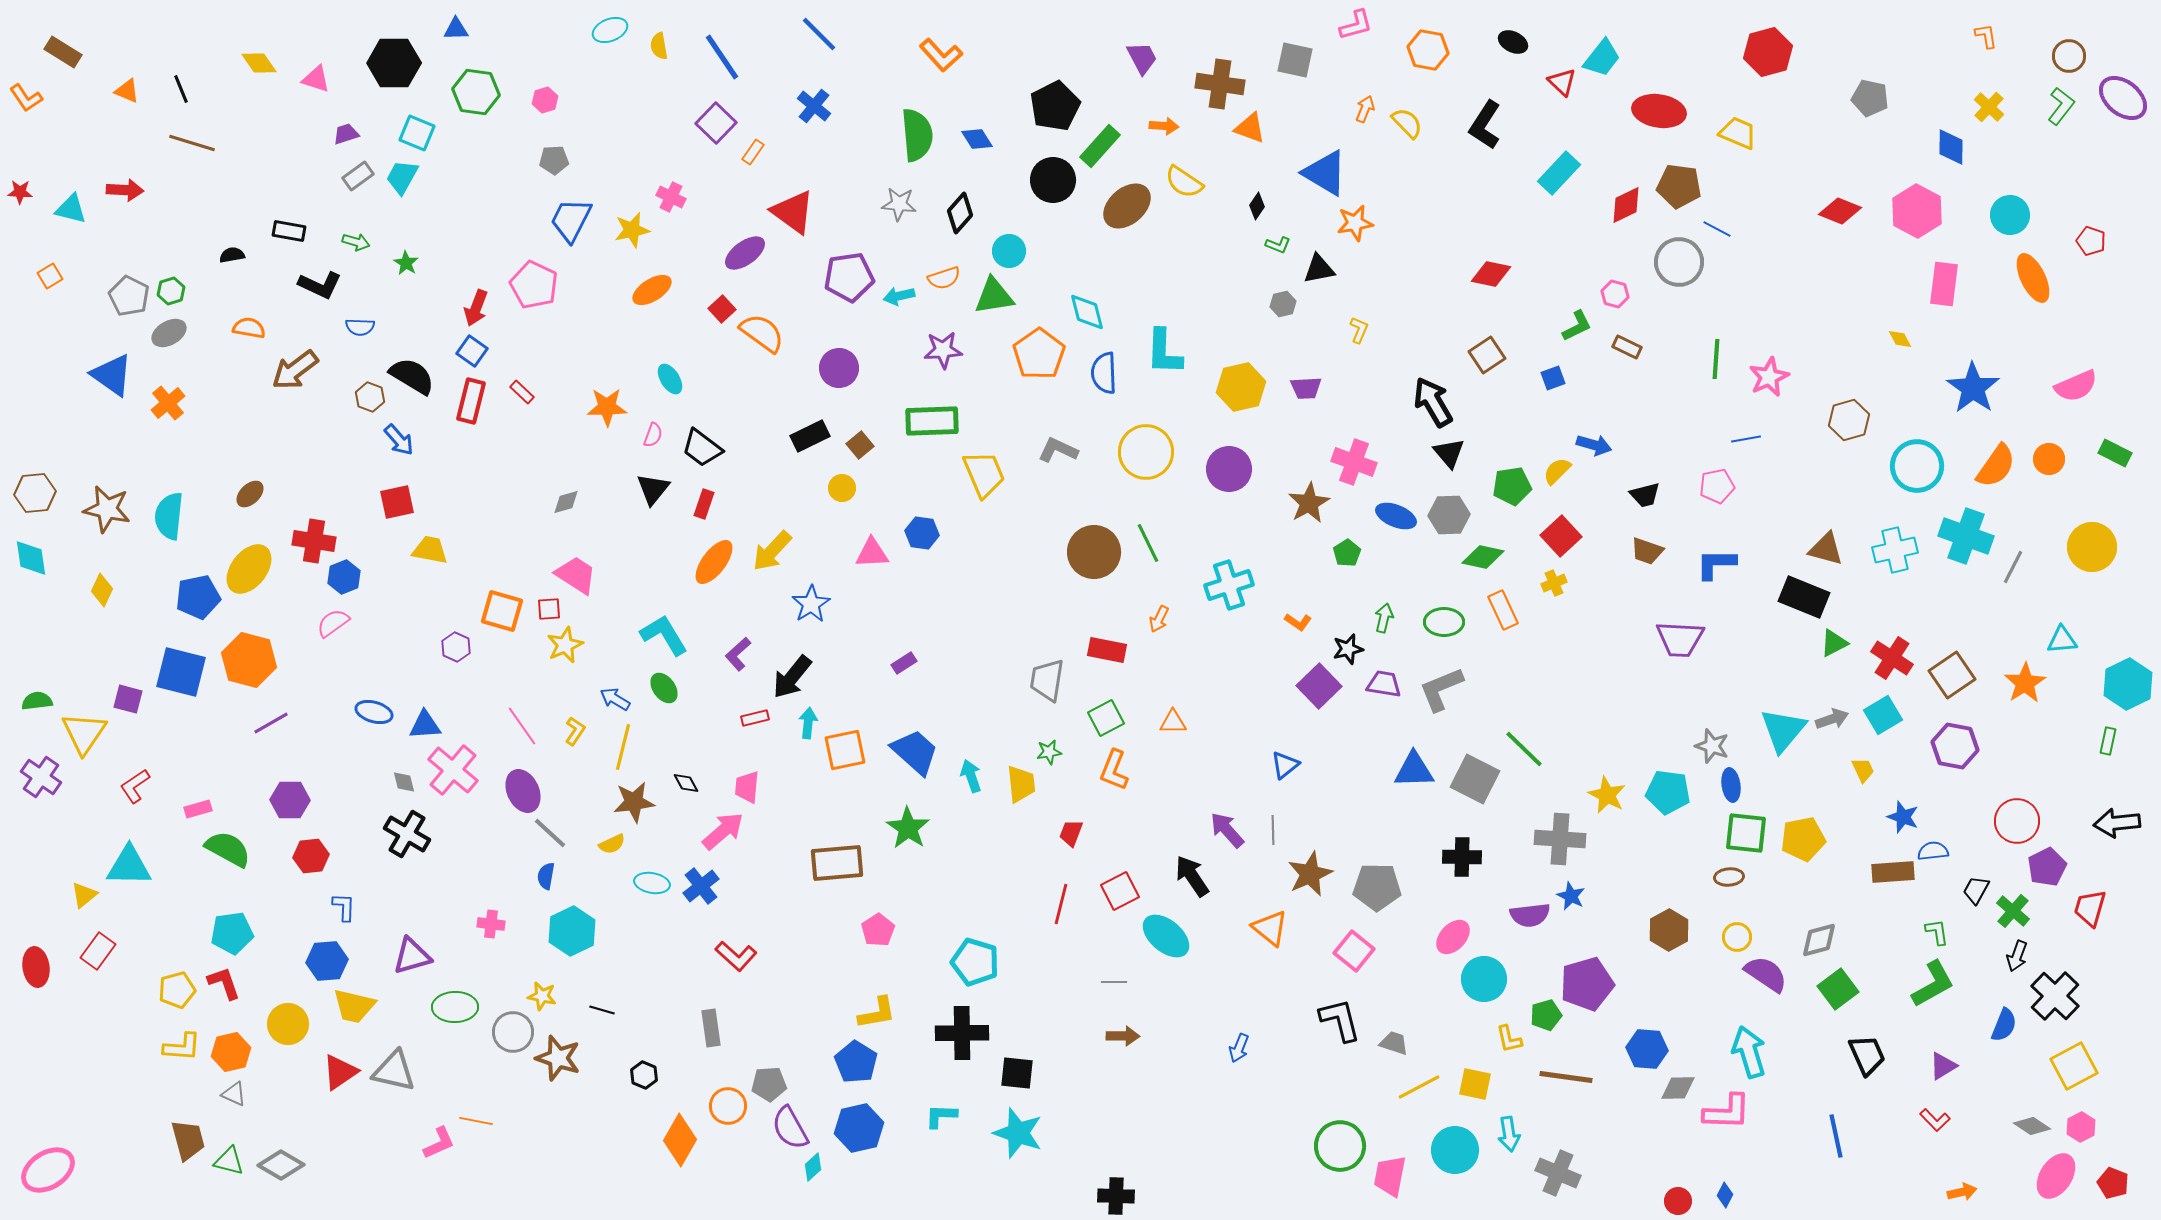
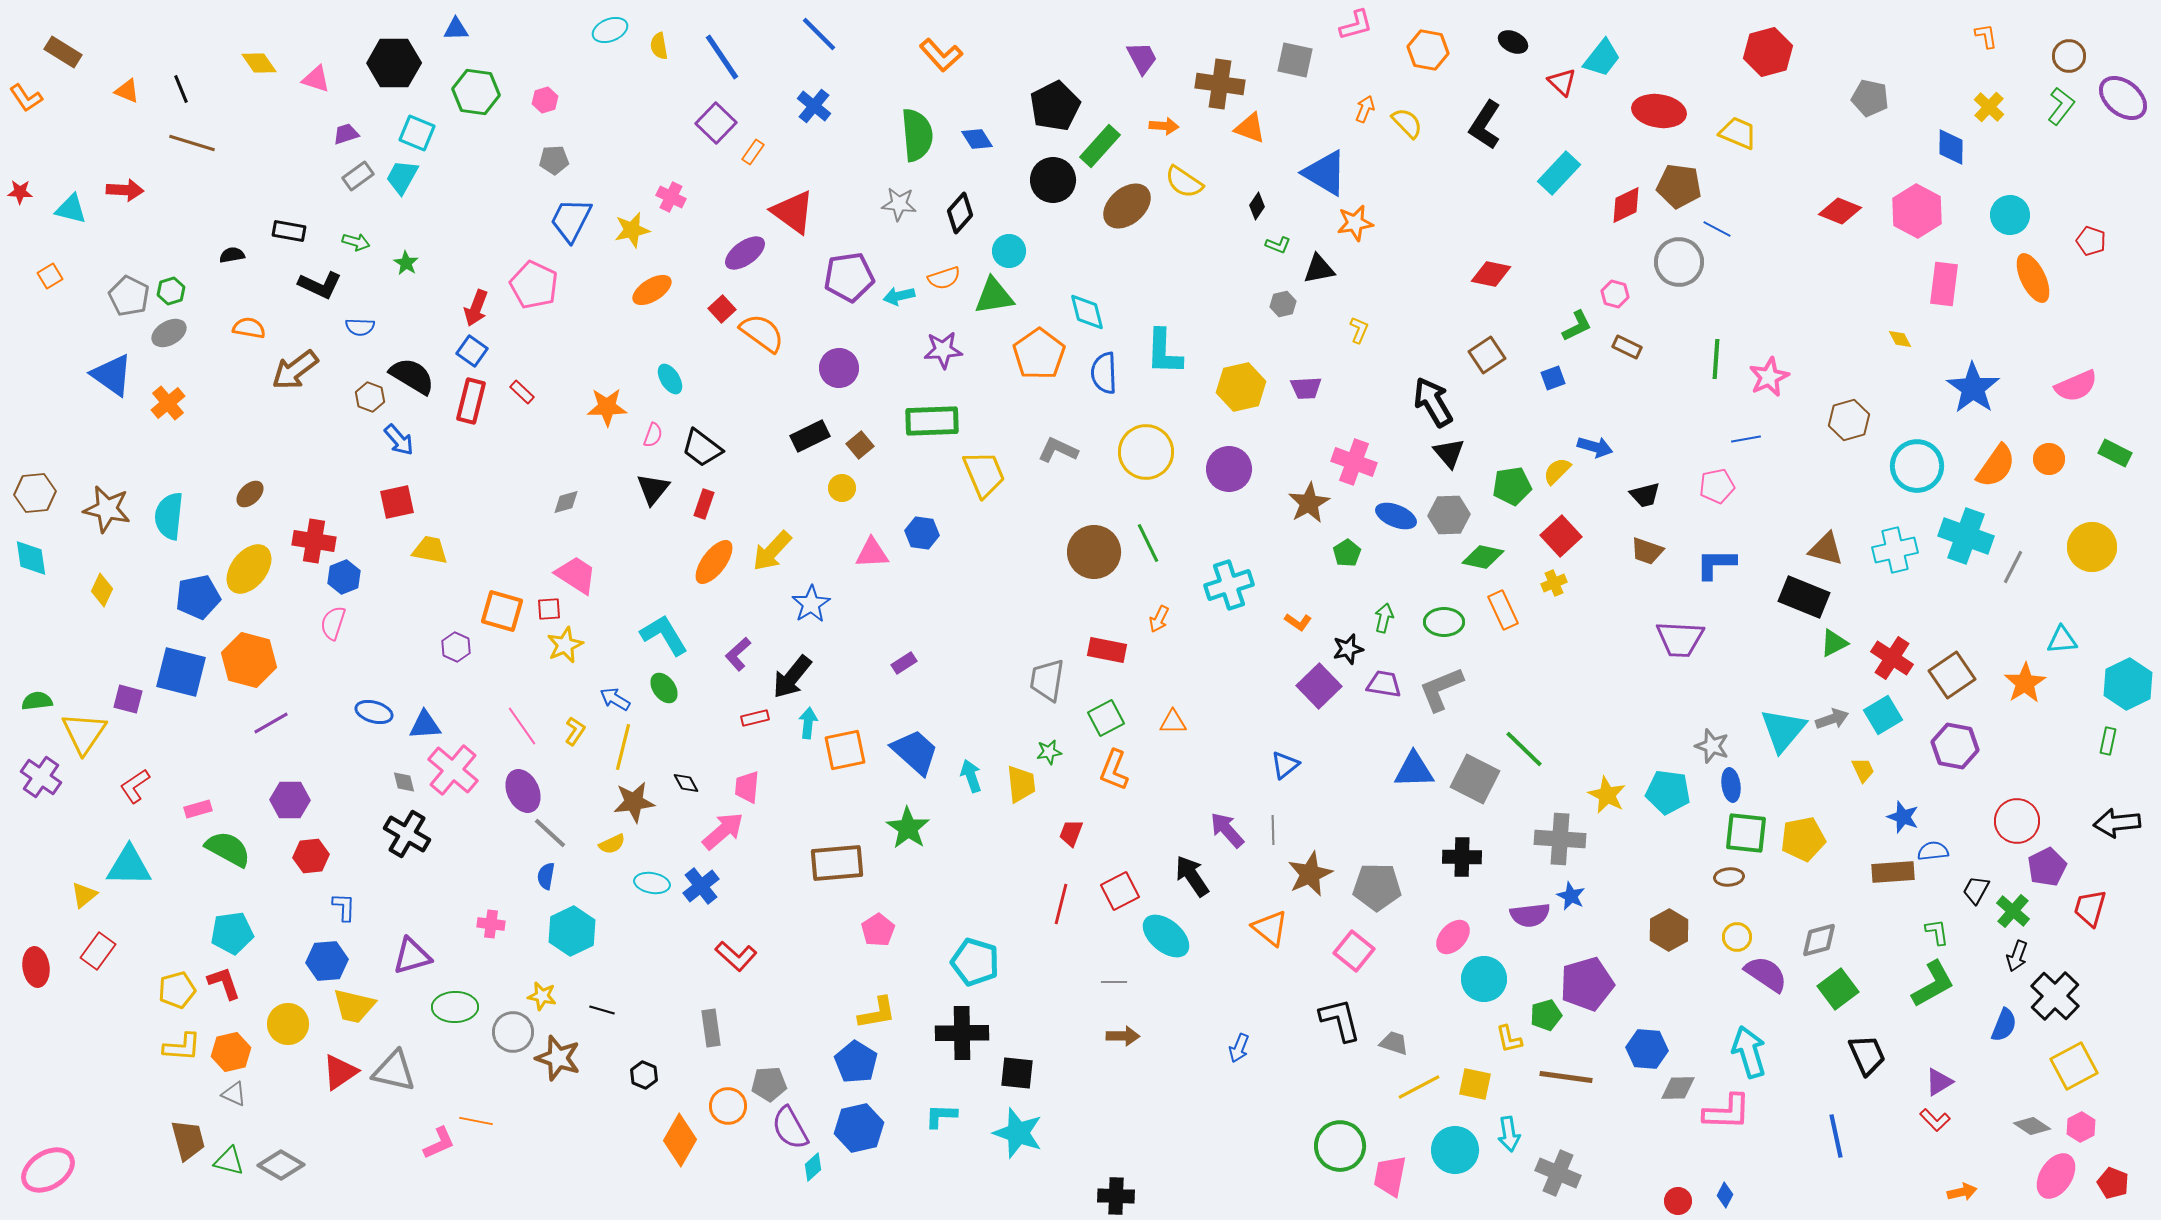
blue arrow at (1594, 445): moved 1 px right, 2 px down
pink semicircle at (333, 623): rotated 36 degrees counterclockwise
purple triangle at (1943, 1066): moved 4 px left, 16 px down
